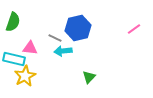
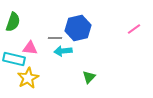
gray line: rotated 24 degrees counterclockwise
yellow star: moved 3 px right, 2 px down
